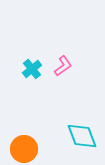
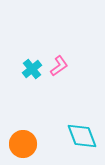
pink L-shape: moved 4 px left
orange circle: moved 1 px left, 5 px up
